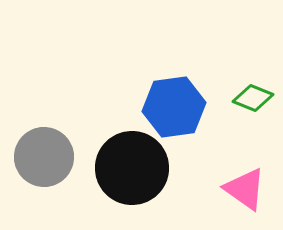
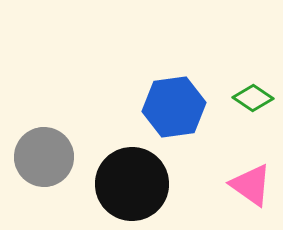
green diamond: rotated 12 degrees clockwise
black circle: moved 16 px down
pink triangle: moved 6 px right, 4 px up
